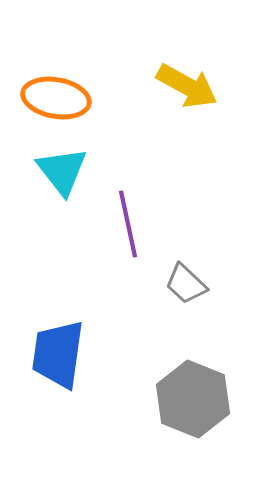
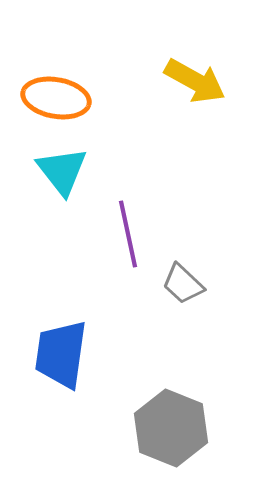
yellow arrow: moved 8 px right, 5 px up
purple line: moved 10 px down
gray trapezoid: moved 3 px left
blue trapezoid: moved 3 px right
gray hexagon: moved 22 px left, 29 px down
